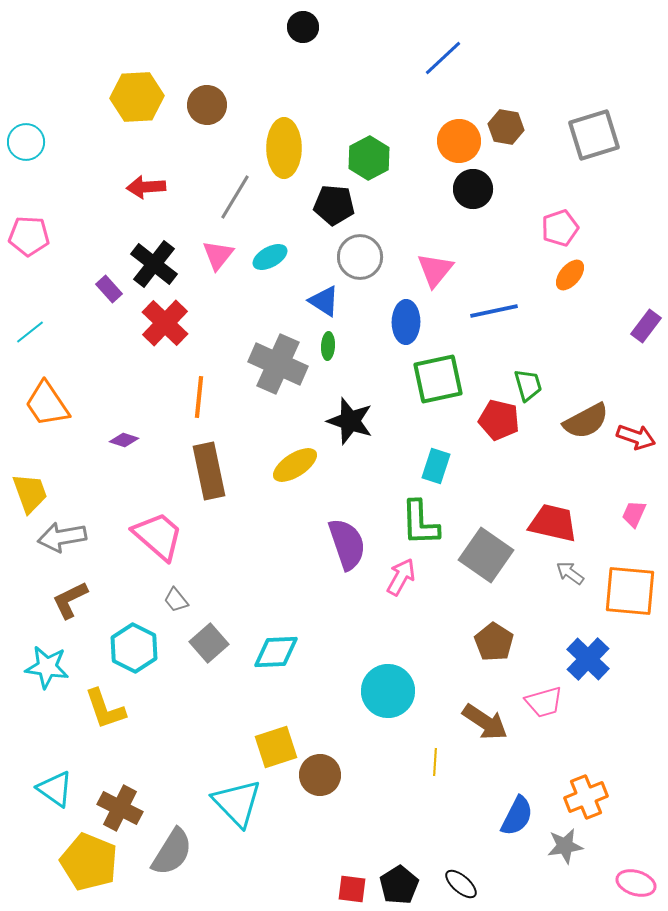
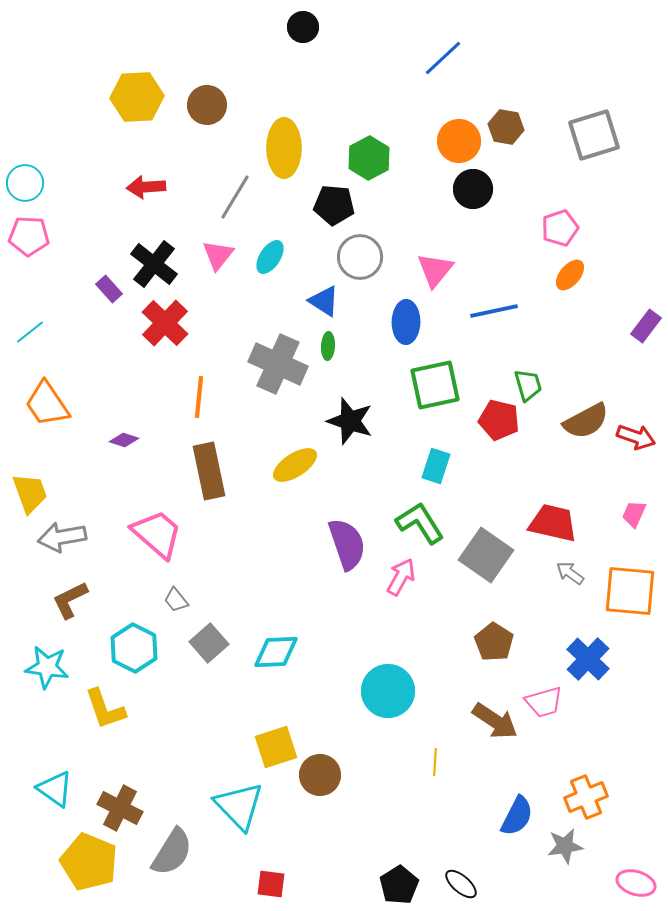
cyan circle at (26, 142): moved 1 px left, 41 px down
cyan ellipse at (270, 257): rotated 28 degrees counterclockwise
green square at (438, 379): moved 3 px left, 6 px down
green L-shape at (420, 523): rotated 150 degrees clockwise
pink trapezoid at (158, 536): moved 1 px left, 2 px up
brown arrow at (485, 722): moved 10 px right, 1 px up
cyan triangle at (237, 803): moved 2 px right, 3 px down
red square at (352, 889): moved 81 px left, 5 px up
